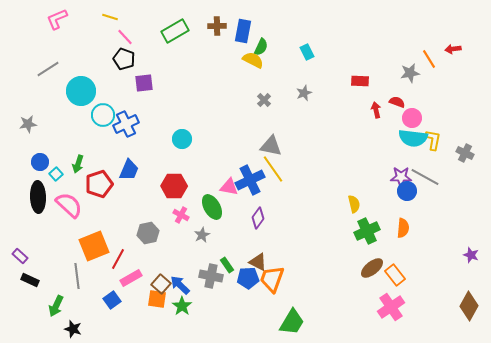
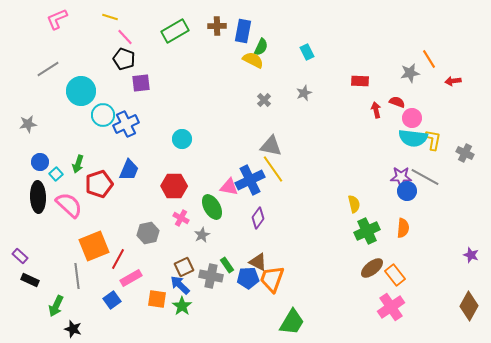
red arrow at (453, 49): moved 32 px down
purple square at (144, 83): moved 3 px left
pink cross at (181, 215): moved 3 px down
brown square at (161, 284): moved 23 px right, 17 px up; rotated 24 degrees clockwise
